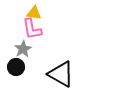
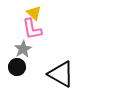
yellow triangle: rotated 35 degrees clockwise
black circle: moved 1 px right
